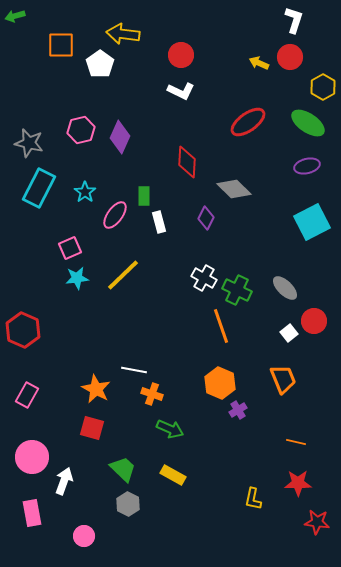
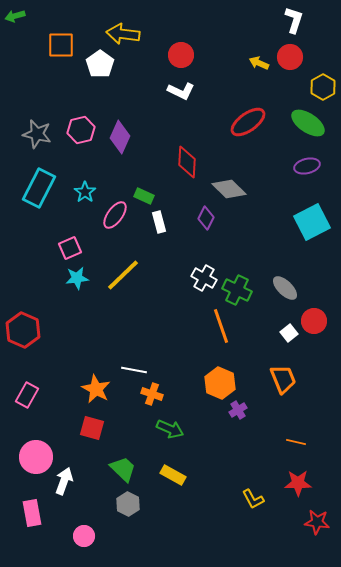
gray star at (29, 143): moved 8 px right, 9 px up
gray diamond at (234, 189): moved 5 px left
green rectangle at (144, 196): rotated 66 degrees counterclockwise
pink circle at (32, 457): moved 4 px right
yellow L-shape at (253, 499): rotated 40 degrees counterclockwise
